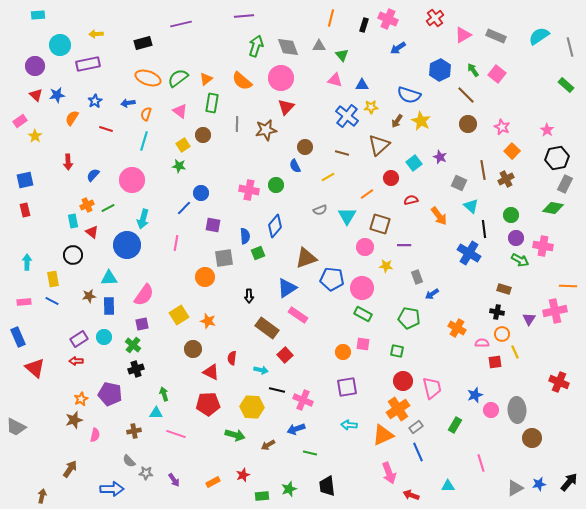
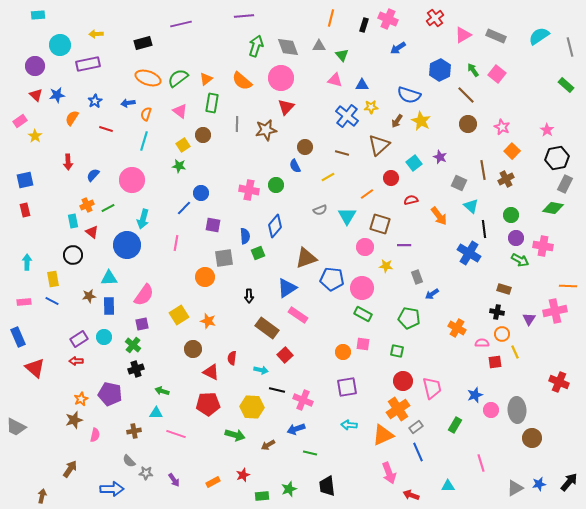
green arrow at (164, 394): moved 2 px left, 3 px up; rotated 56 degrees counterclockwise
